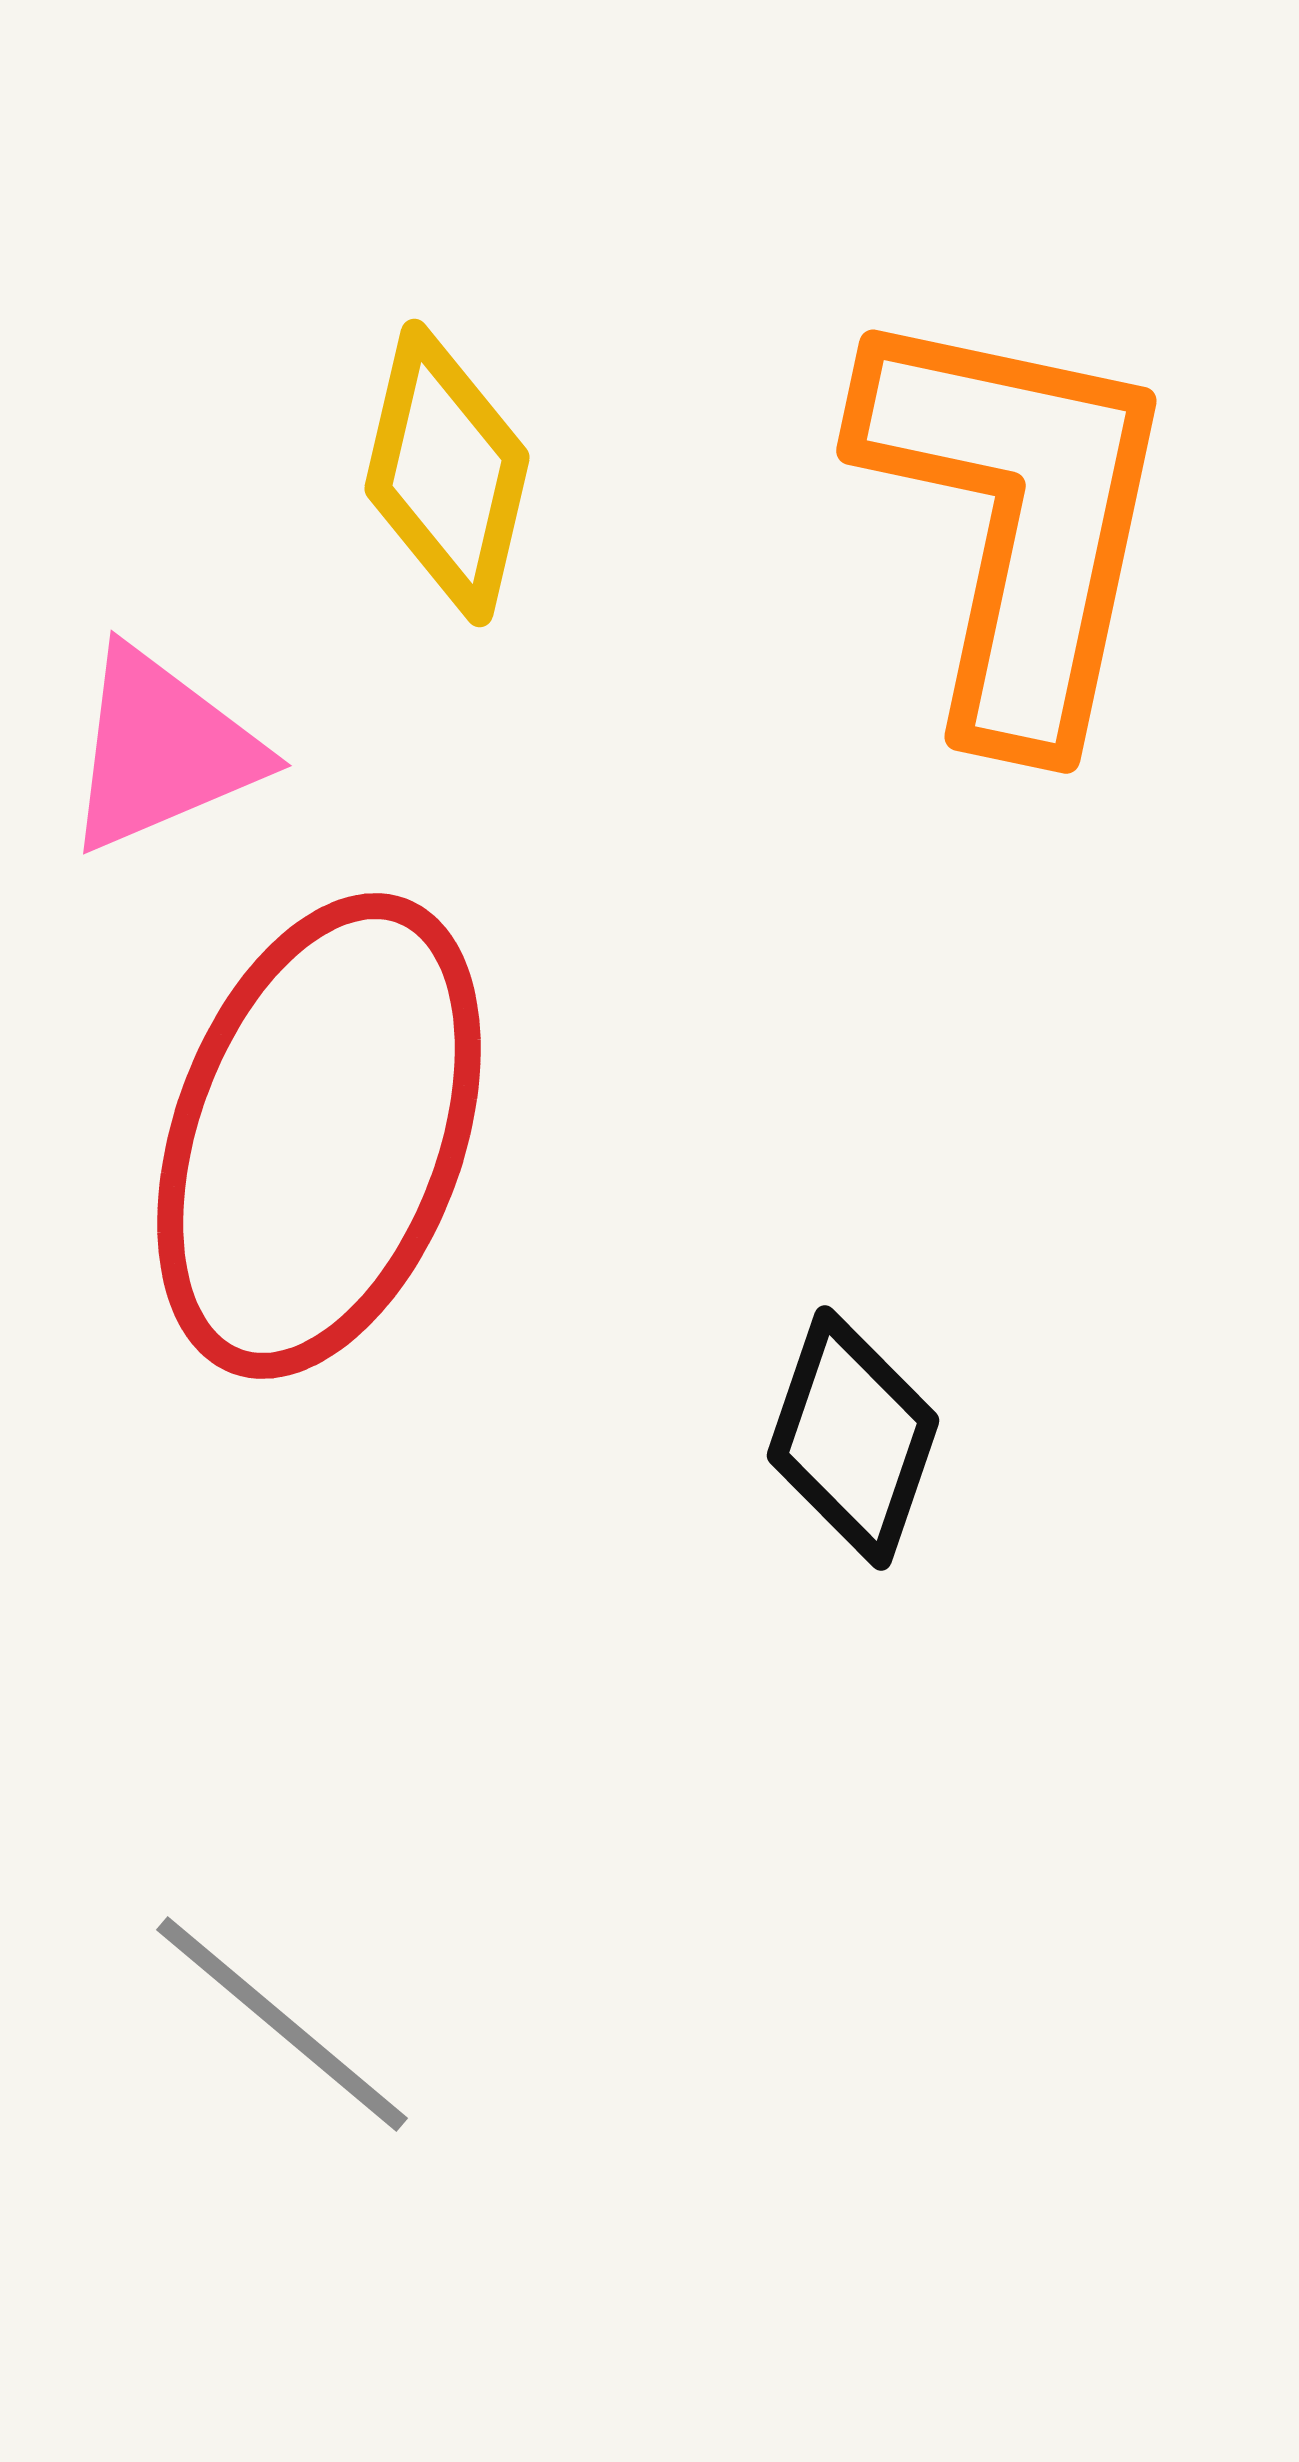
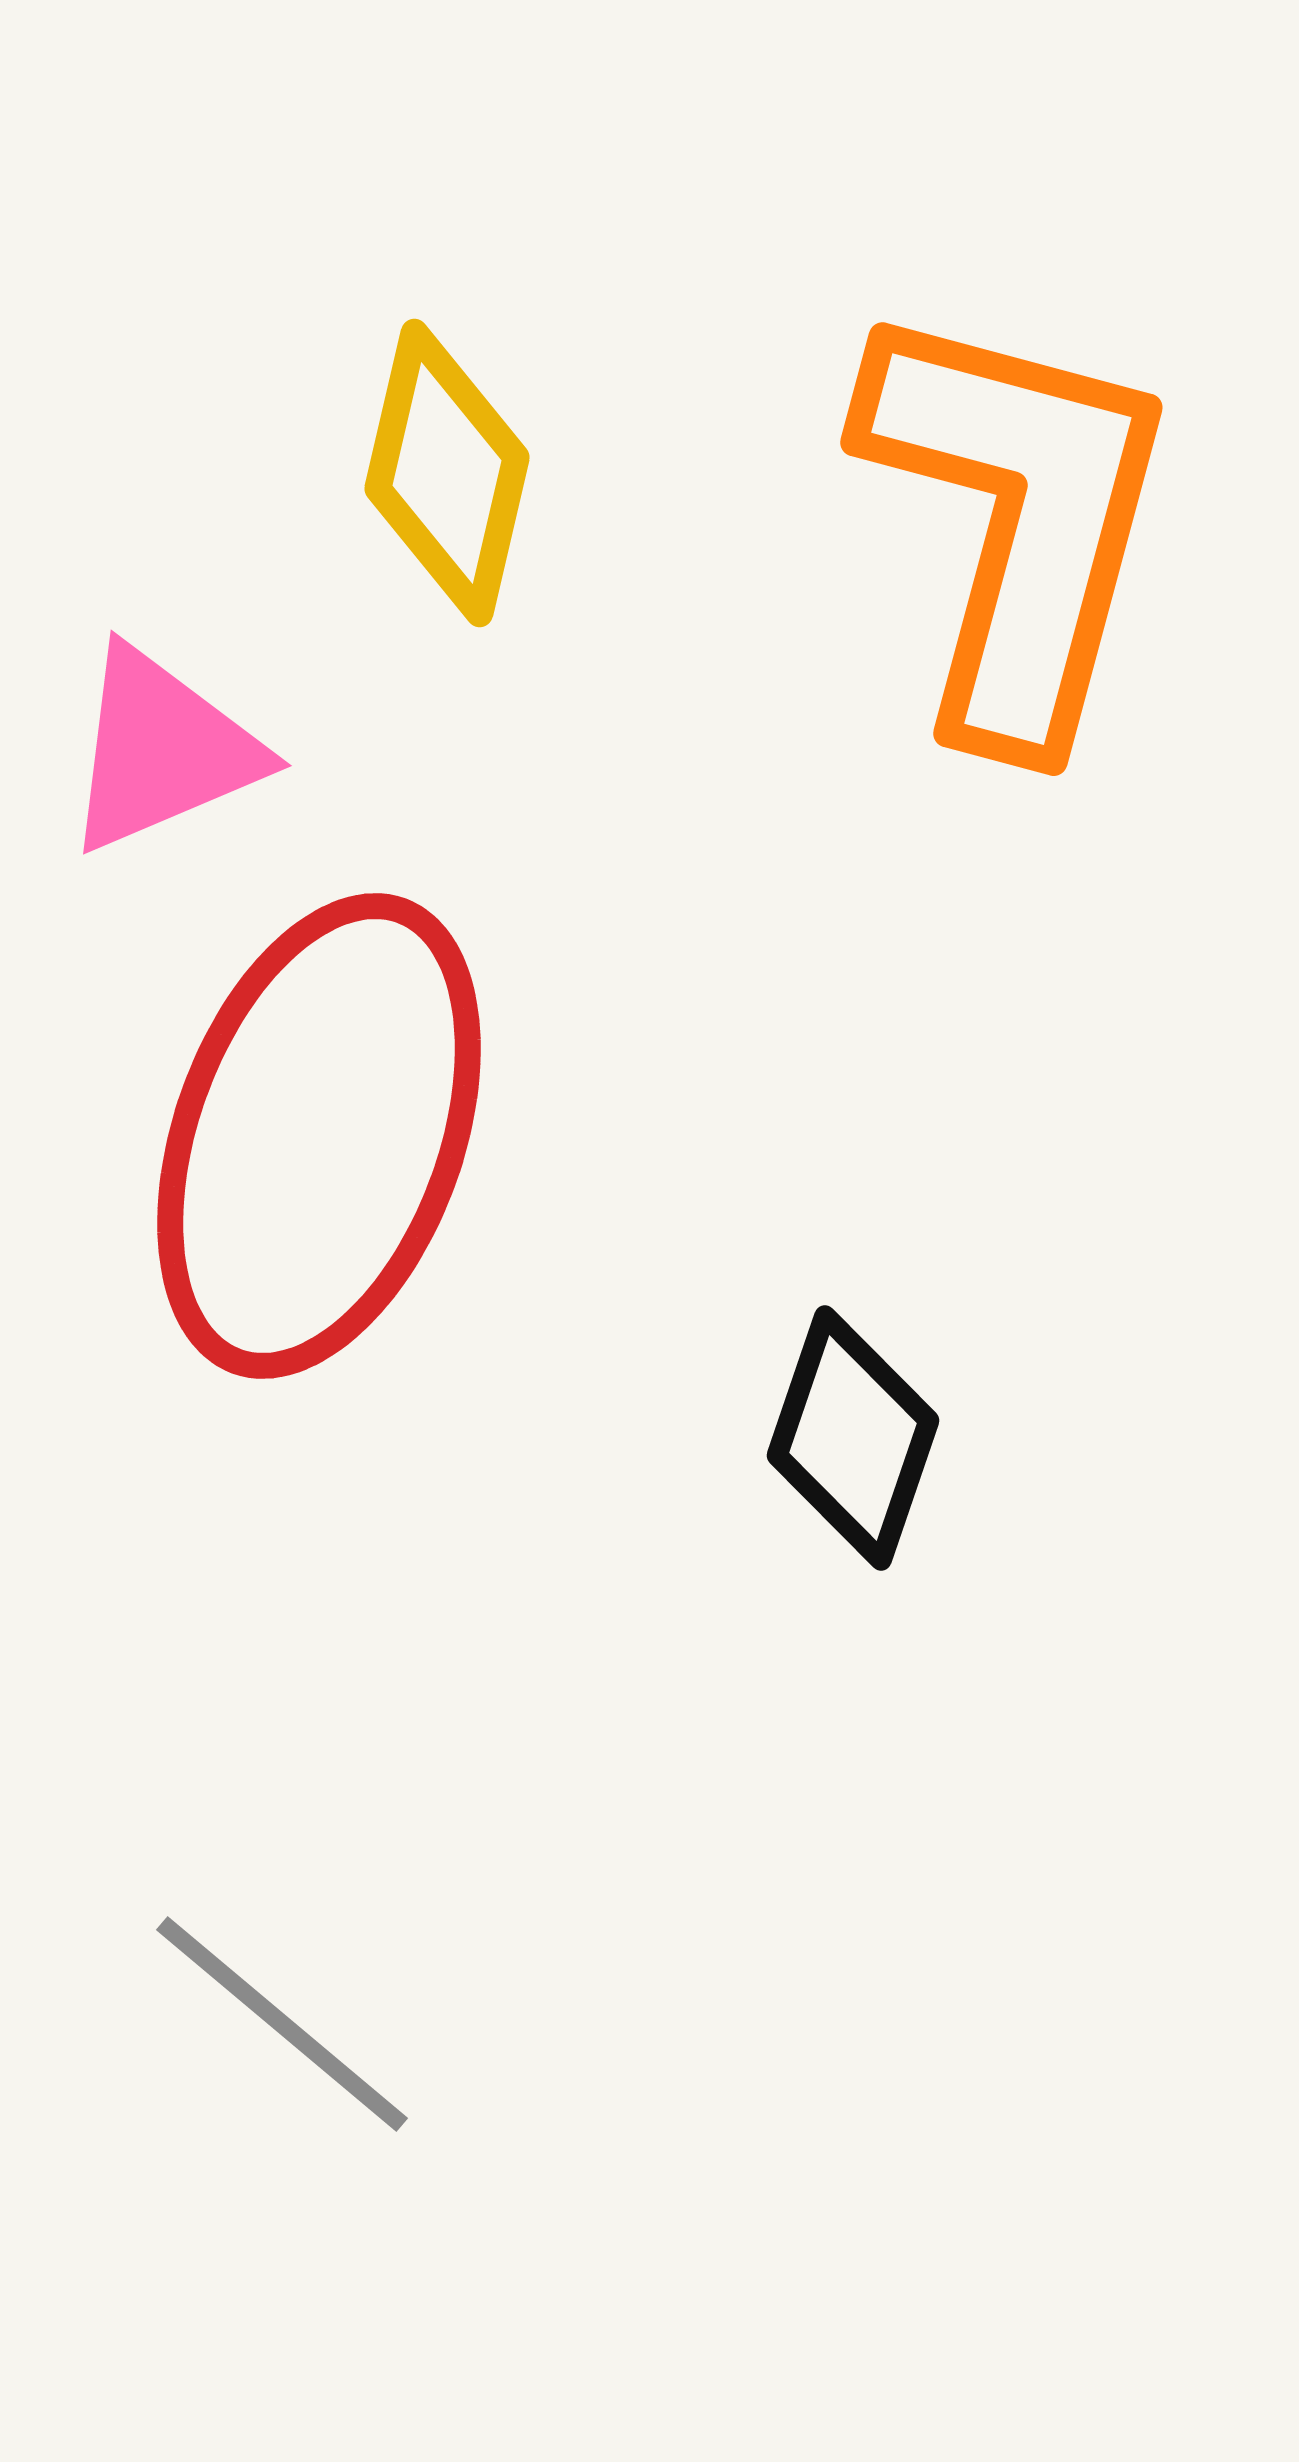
orange L-shape: rotated 3 degrees clockwise
